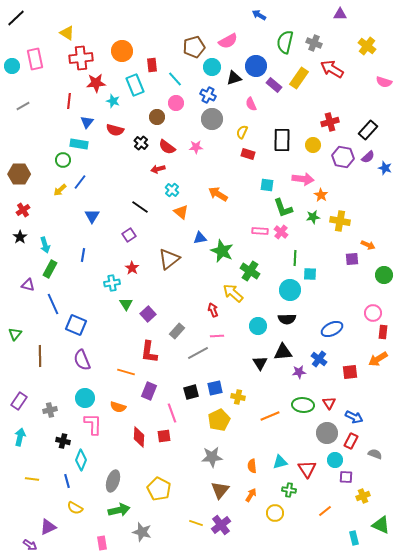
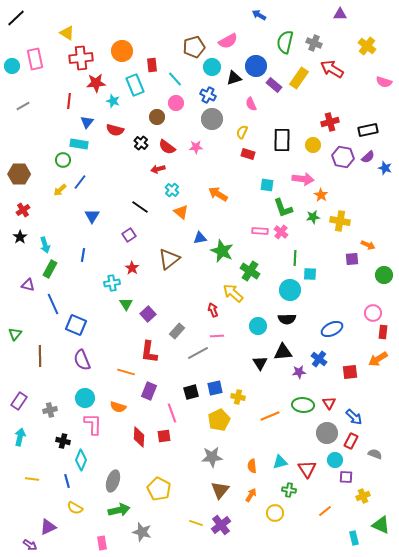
black rectangle at (368, 130): rotated 36 degrees clockwise
blue arrow at (354, 417): rotated 18 degrees clockwise
